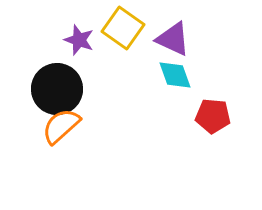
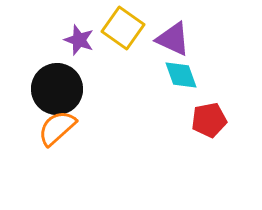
cyan diamond: moved 6 px right
red pentagon: moved 4 px left, 4 px down; rotated 16 degrees counterclockwise
orange semicircle: moved 4 px left, 2 px down
